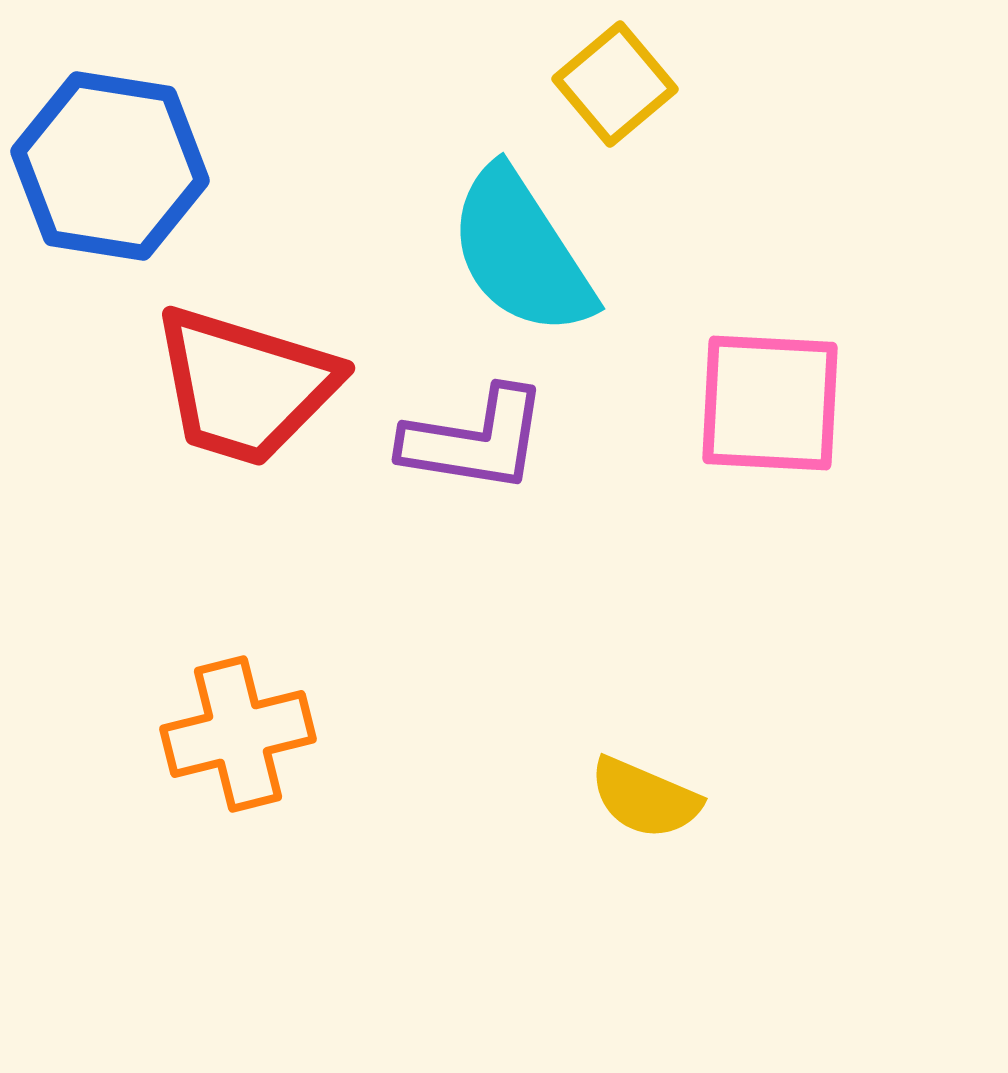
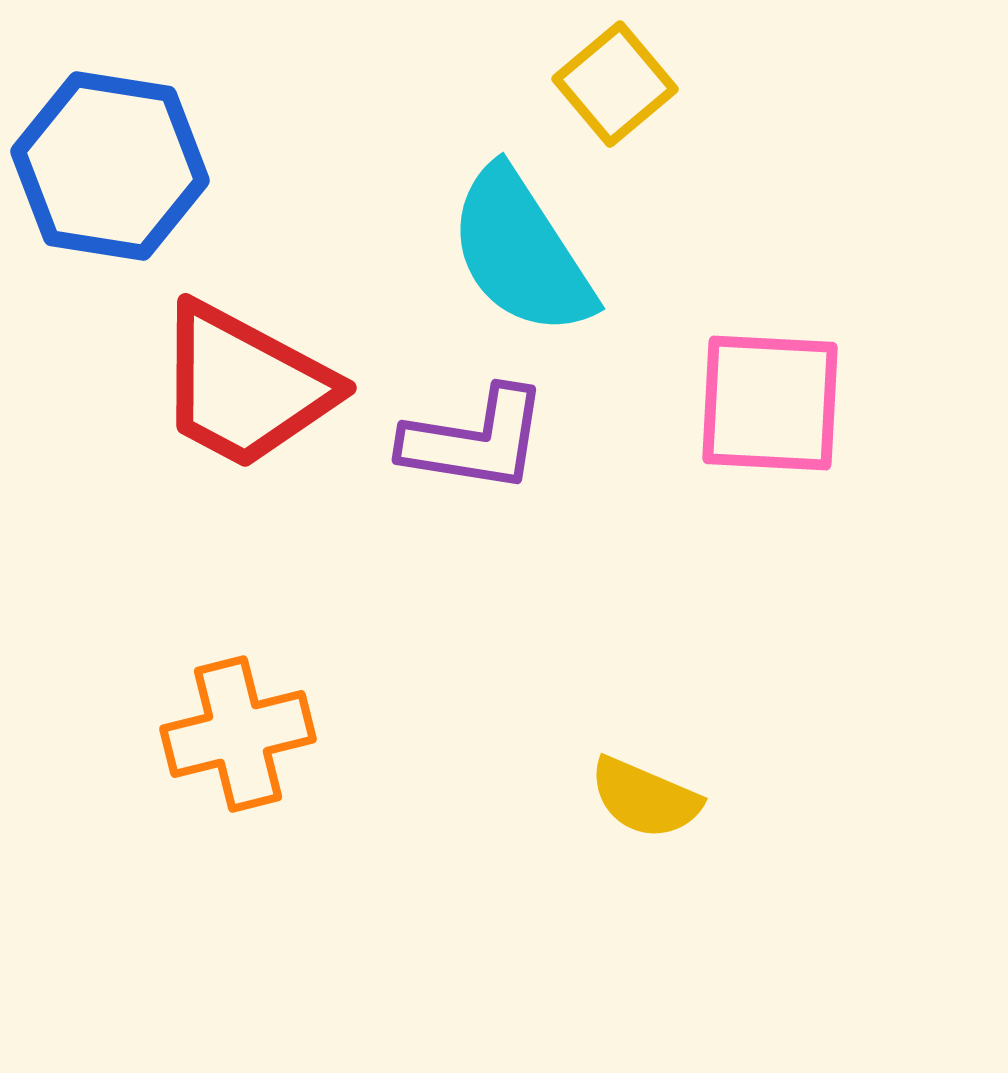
red trapezoid: rotated 11 degrees clockwise
